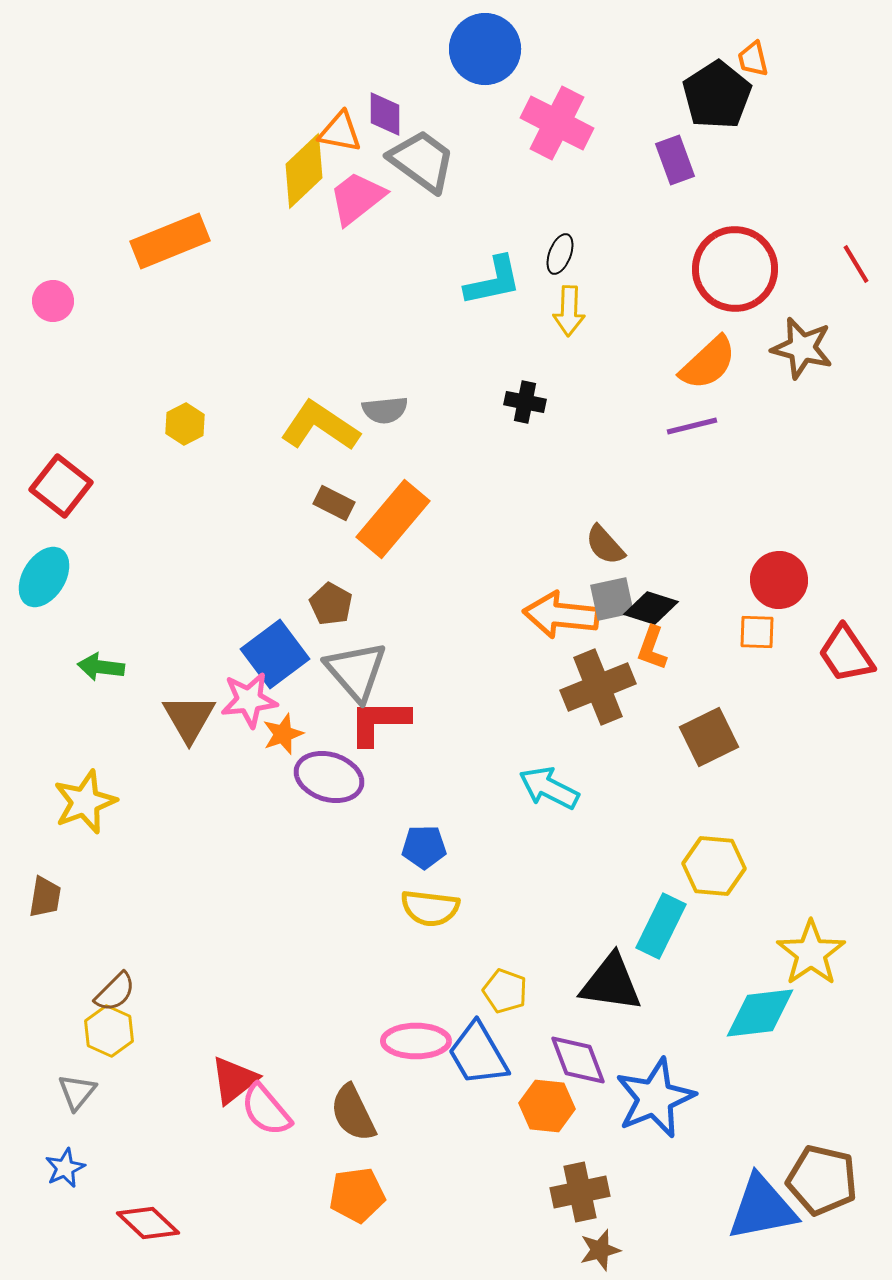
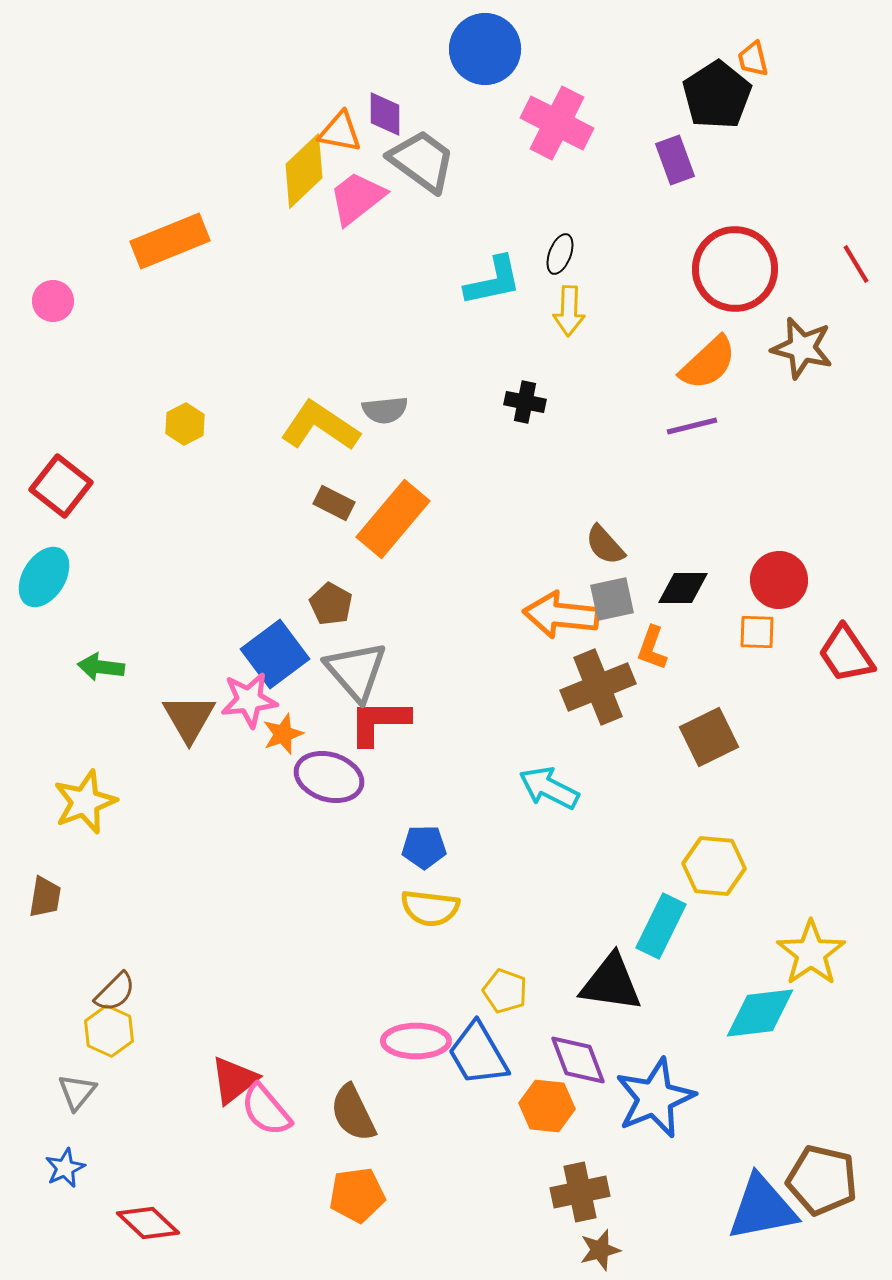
black diamond at (651, 608): moved 32 px right, 20 px up; rotated 18 degrees counterclockwise
